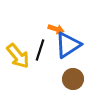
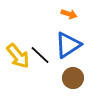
orange arrow: moved 13 px right, 15 px up
black line: moved 5 px down; rotated 65 degrees counterclockwise
brown circle: moved 1 px up
